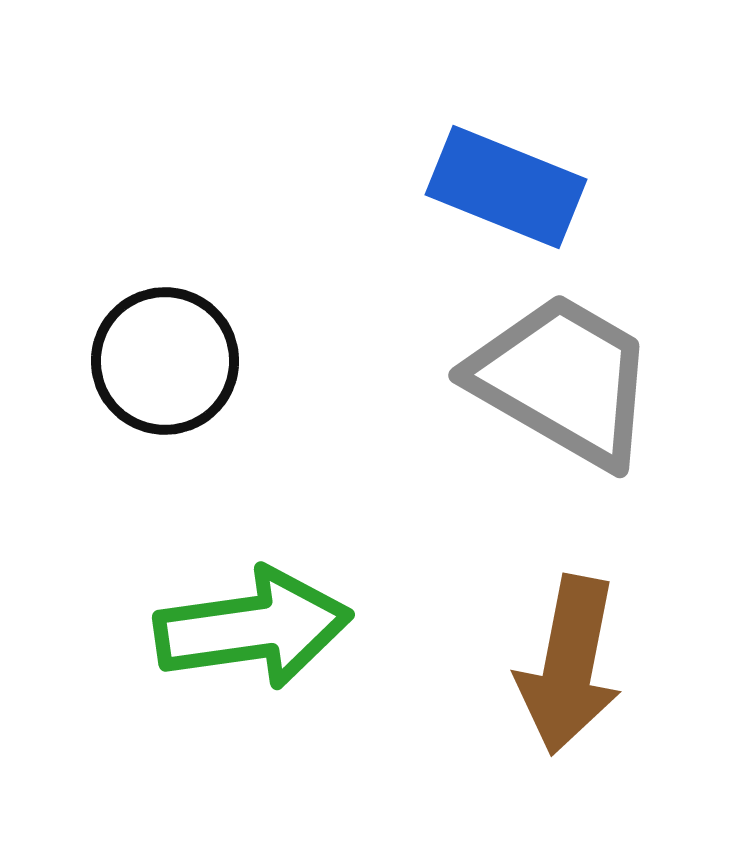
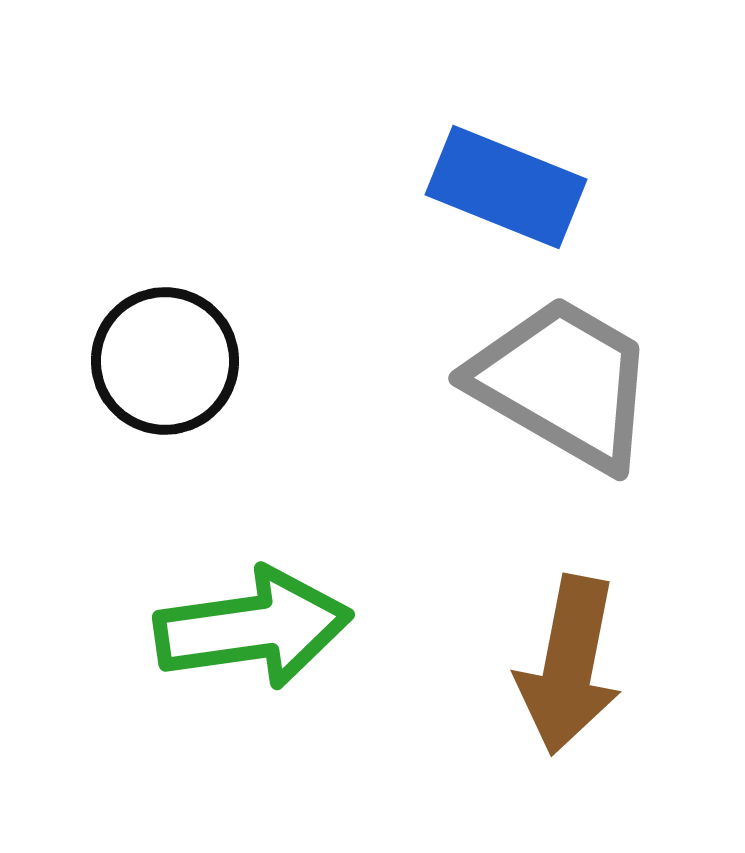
gray trapezoid: moved 3 px down
